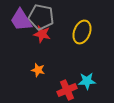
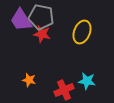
orange star: moved 9 px left, 10 px down
cyan star: rotated 12 degrees clockwise
red cross: moved 3 px left
